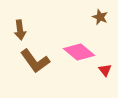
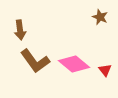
pink diamond: moved 5 px left, 12 px down
